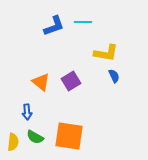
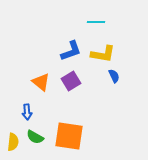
cyan line: moved 13 px right
blue L-shape: moved 17 px right, 25 px down
yellow L-shape: moved 3 px left, 1 px down
